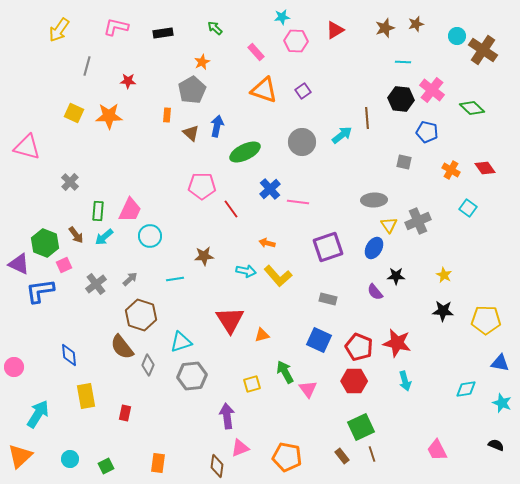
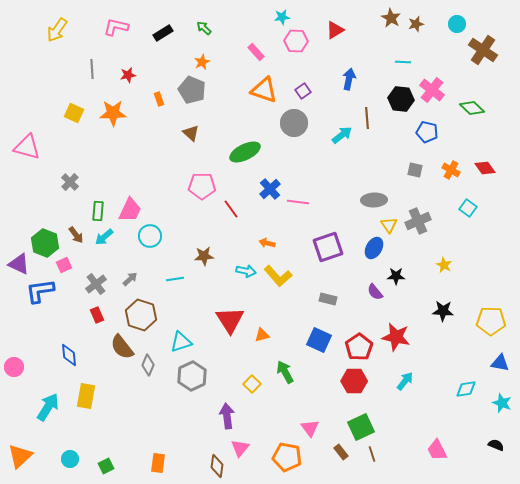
green arrow at (215, 28): moved 11 px left
brown star at (385, 28): moved 6 px right, 10 px up; rotated 24 degrees counterclockwise
yellow arrow at (59, 30): moved 2 px left
black rectangle at (163, 33): rotated 24 degrees counterclockwise
cyan circle at (457, 36): moved 12 px up
gray line at (87, 66): moved 5 px right, 3 px down; rotated 18 degrees counterclockwise
red star at (128, 81): moved 6 px up; rotated 14 degrees counterclockwise
gray pentagon at (192, 90): rotated 20 degrees counterclockwise
orange rectangle at (167, 115): moved 8 px left, 16 px up; rotated 24 degrees counterclockwise
orange star at (109, 116): moved 4 px right, 3 px up
blue arrow at (217, 126): moved 132 px right, 47 px up
gray circle at (302, 142): moved 8 px left, 19 px up
gray square at (404, 162): moved 11 px right, 8 px down
yellow star at (444, 275): moved 10 px up
yellow pentagon at (486, 320): moved 5 px right, 1 px down
red star at (397, 343): moved 1 px left, 6 px up
red pentagon at (359, 347): rotated 16 degrees clockwise
gray hexagon at (192, 376): rotated 20 degrees counterclockwise
cyan arrow at (405, 381): rotated 126 degrees counterclockwise
yellow square at (252, 384): rotated 30 degrees counterclockwise
pink triangle at (308, 389): moved 2 px right, 39 px down
yellow rectangle at (86, 396): rotated 20 degrees clockwise
red rectangle at (125, 413): moved 28 px left, 98 px up; rotated 35 degrees counterclockwise
cyan arrow at (38, 414): moved 10 px right, 7 px up
pink triangle at (240, 448): rotated 30 degrees counterclockwise
brown rectangle at (342, 456): moved 1 px left, 4 px up
